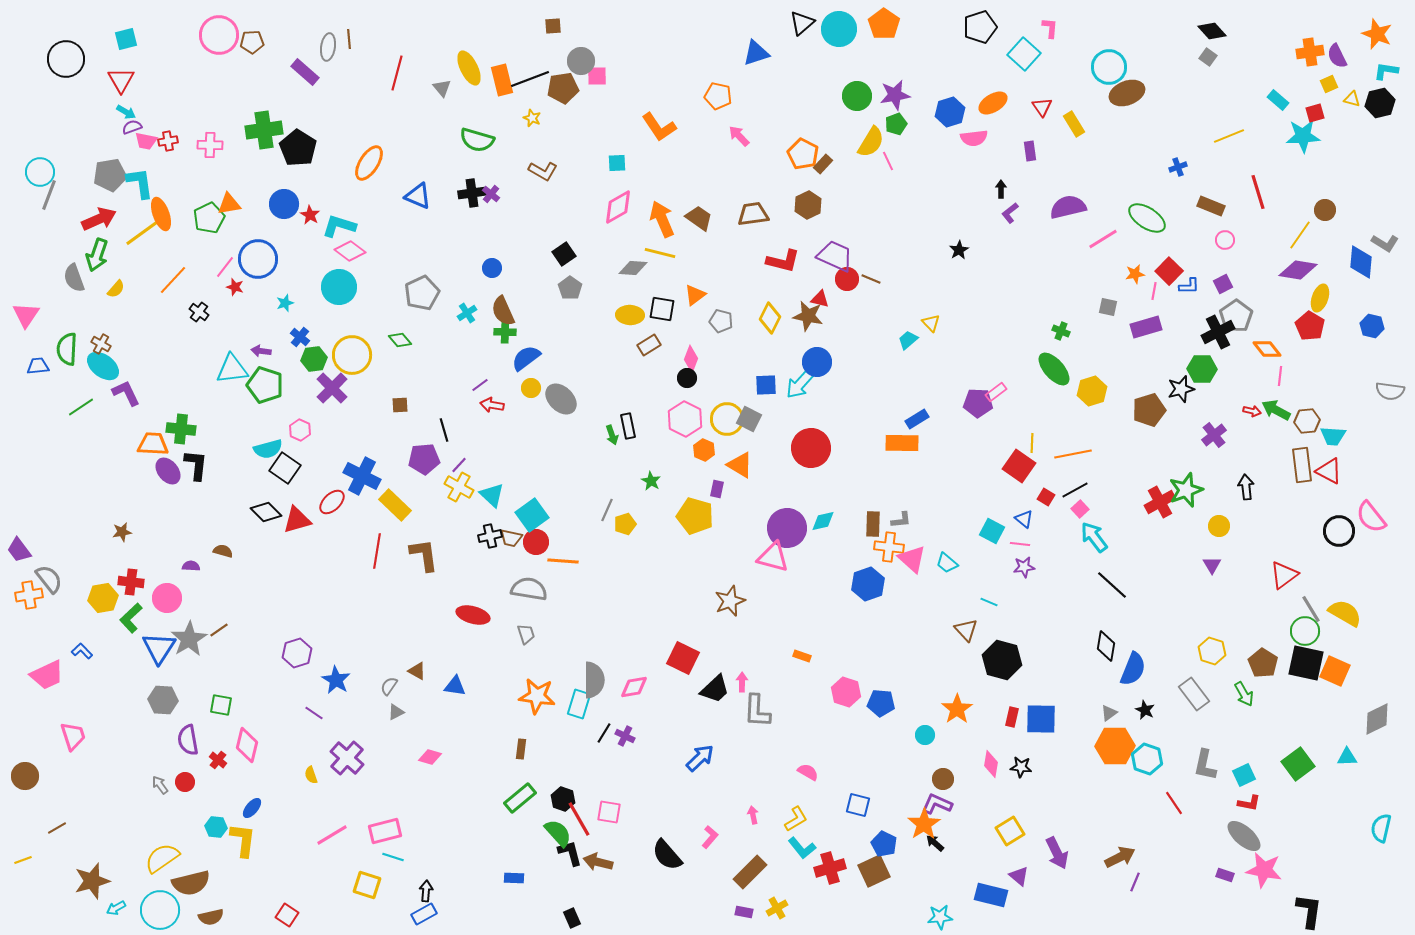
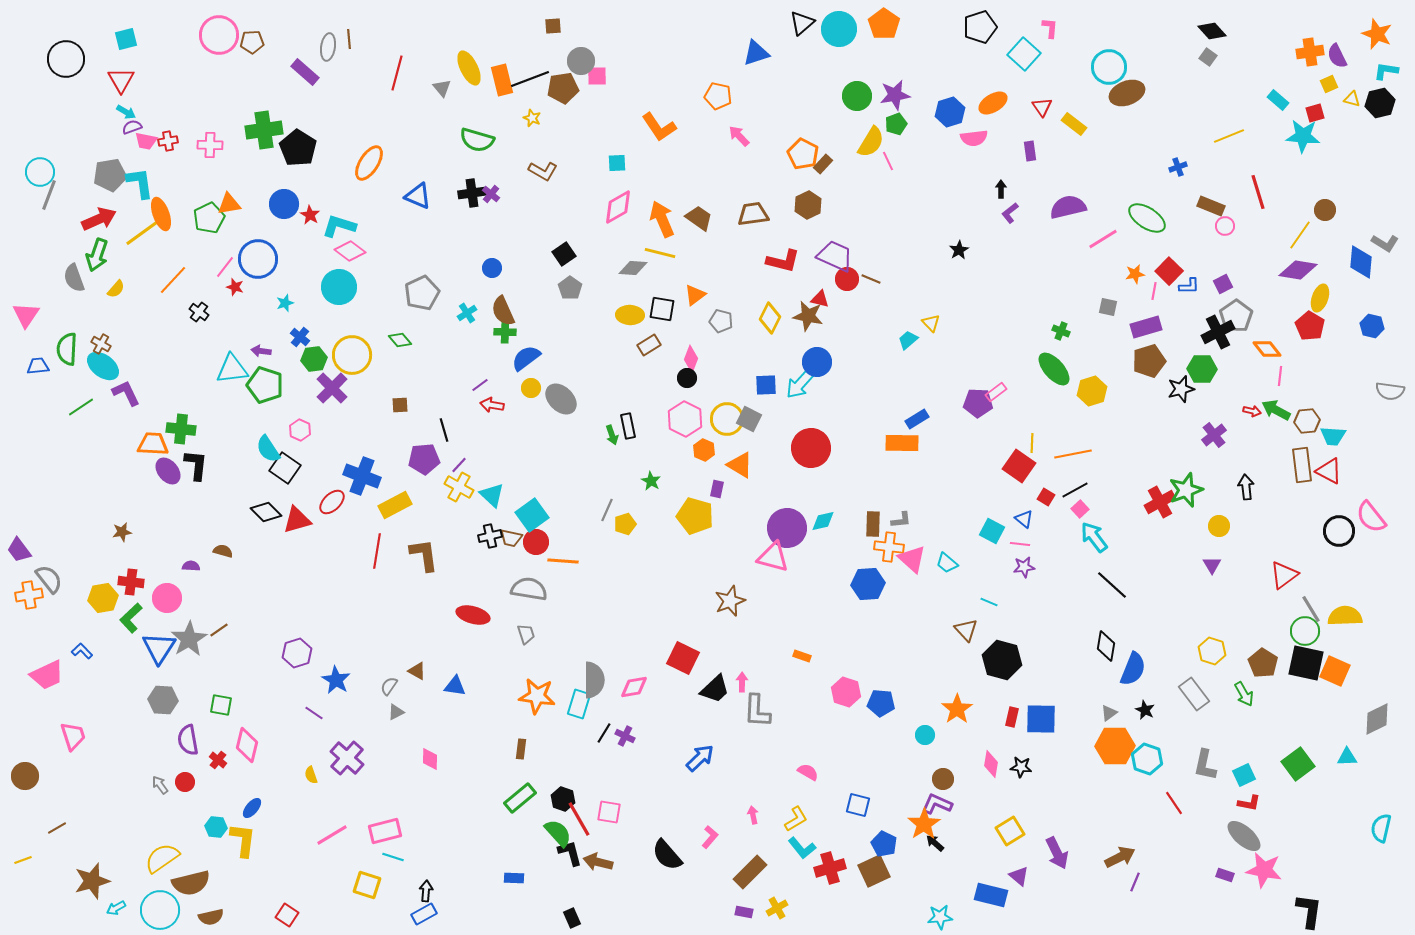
yellow rectangle at (1074, 124): rotated 20 degrees counterclockwise
cyan star at (1303, 136): rotated 8 degrees clockwise
pink circle at (1225, 240): moved 14 px up
brown pentagon at (1149, 410): moved 49 px up
cyan semicircle at (268, 449): rotated 72 degrees clockwise
blue cross at (362, 476): rotated 6 degrees counterclockwise
yellow rectangle at (395, 505): rotated 72 degrees counterclockwise
blue hexagon at (868, 584): rotated 16 degrees clockwise
yellow semicircle at (1345, 613): moved 3 px down; rotated 32 degrees counterclockwise
pink diamond at (430, 757): moved 2 px down; rotated 75 degrees clockwise
